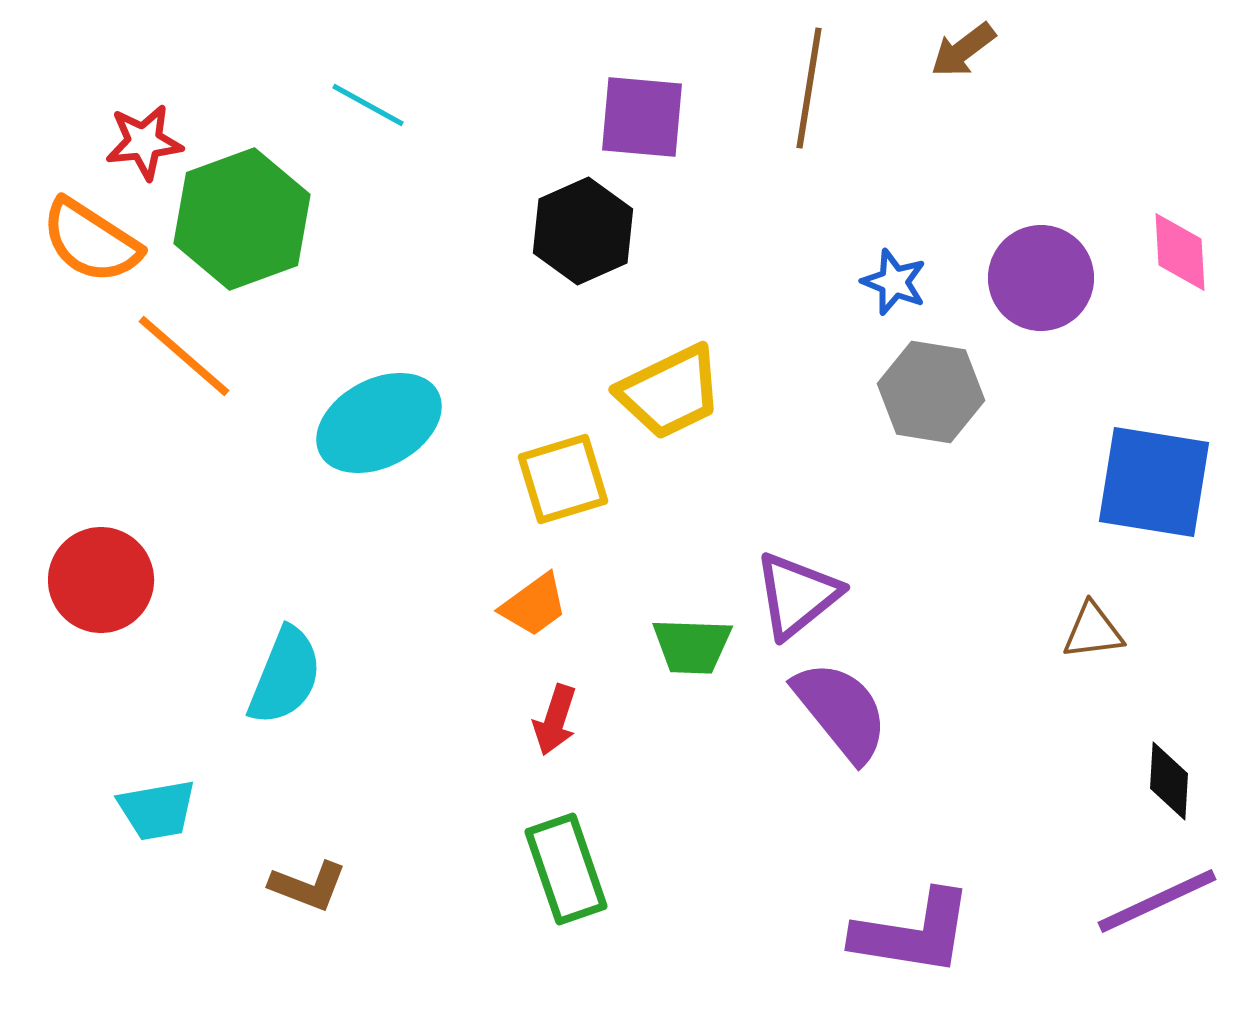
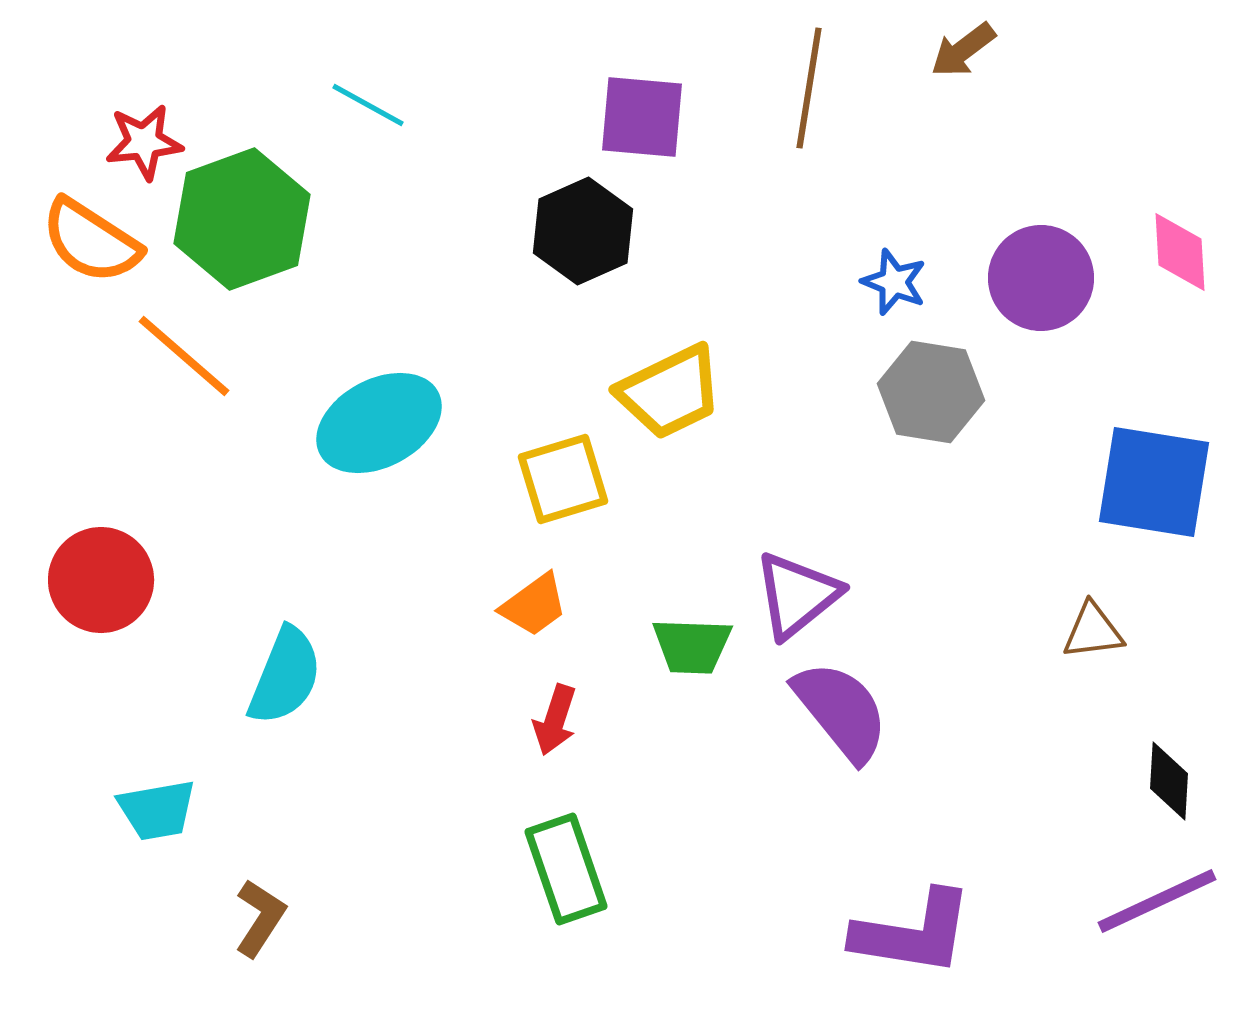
brown L-shape: moved 48 px left, 32 px down; rotated 78 degrees counterclockwise
